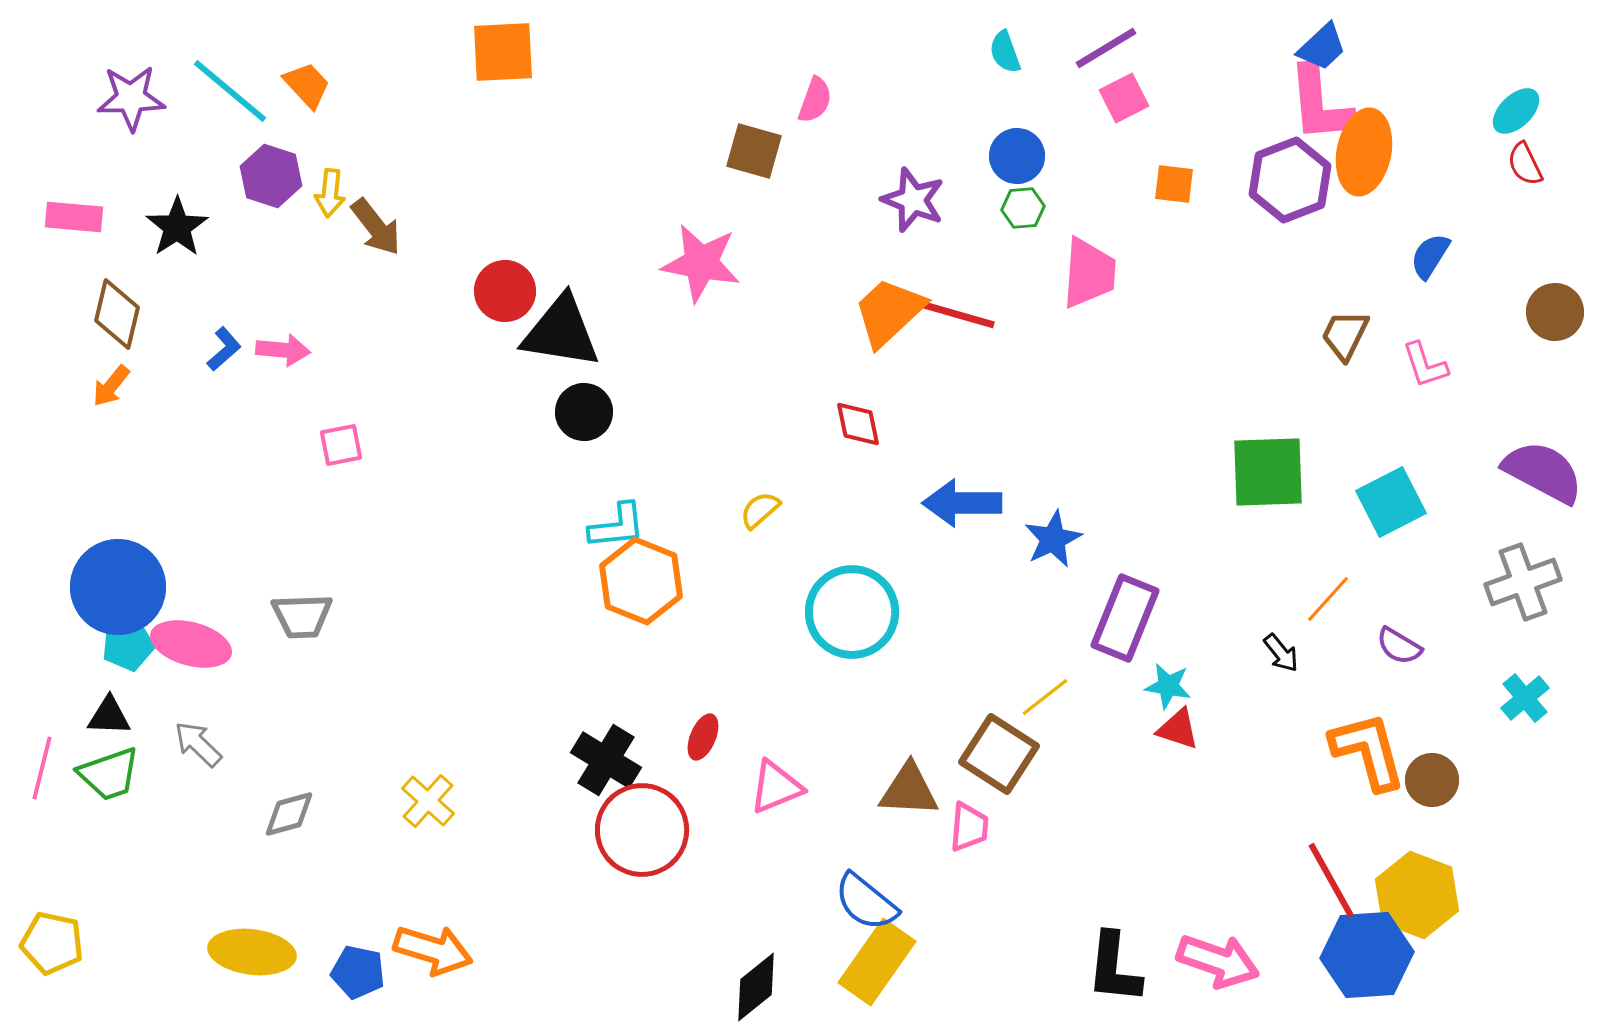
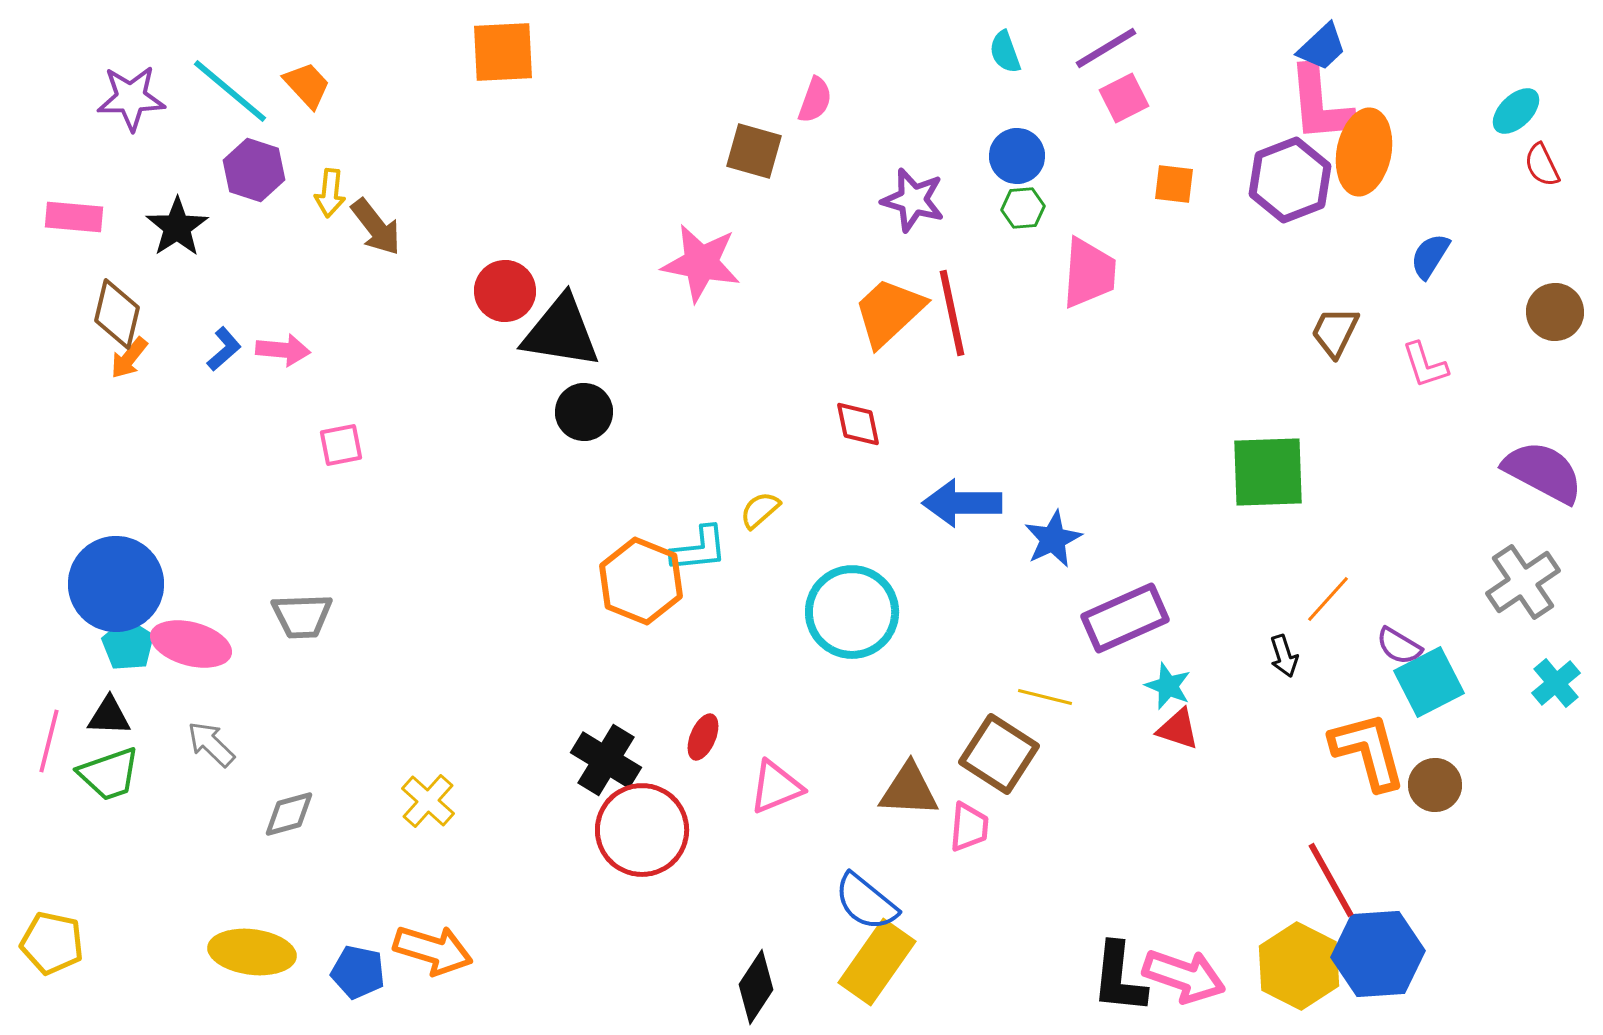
red semicircle at (1525, 164): moved 17 px right, 1 px down
purple hexagon at (271, 176): moved 17 px left, 6 px up
purple star at (913, 200): rotated 6 degrees counterclockwise
red line at (952, 313): rotated 62 degrees clockwise
brown trapezoid at (1345, 335): moved 10 px left, 3 px up
orange arrow at (111, 386): moved 18 px right, 28 px up
cyan square at (1391, 502): moved 38 px right, 180 px down
cyan L-shape at (617, 526): moved 82 px right, 23 px down
gray cross at (1523, 582): rotated 14 degrees counterclockwise
blue circle at (118, 587): moved 2 px left, 3 px up
purple rectangle at (1125, 618): rotated 44 degrees clockwise
cyan pentagon at (128, 645): rotated 27 degrees counterclockwise
black arrow at (1281, 653): moved 3 px right, 3 px down; rotated 21 degrees clockwise
cyan star at (1168, 686): rotated 12 degrees clockwise
yellow line at (1045, 697): rotated 52 degrees clockwise
cyan cross at (1525, 698): moved 31 px right, 15 px up
gray arrow at (198, 744): moved 13 px right
pink line at (42, 768): moved 7 px right, 27 px up
brown circle at (1432, 780): moved 3 px right, 5 px down
yellow hexagon at (1417, 895): moved 118 px left, 71 px down; rotated 6 degrees clockwise
blue hexagon at (1367, 955): moved 11 px right, 1 px up
pink arrow at (1218, 961): moved 34 px left, 15 px down
black L-shape at (1114, 968): moved 5 px right, 10 px down
black diamond at (756, 987): rotated 18 degrees counterclockwise
